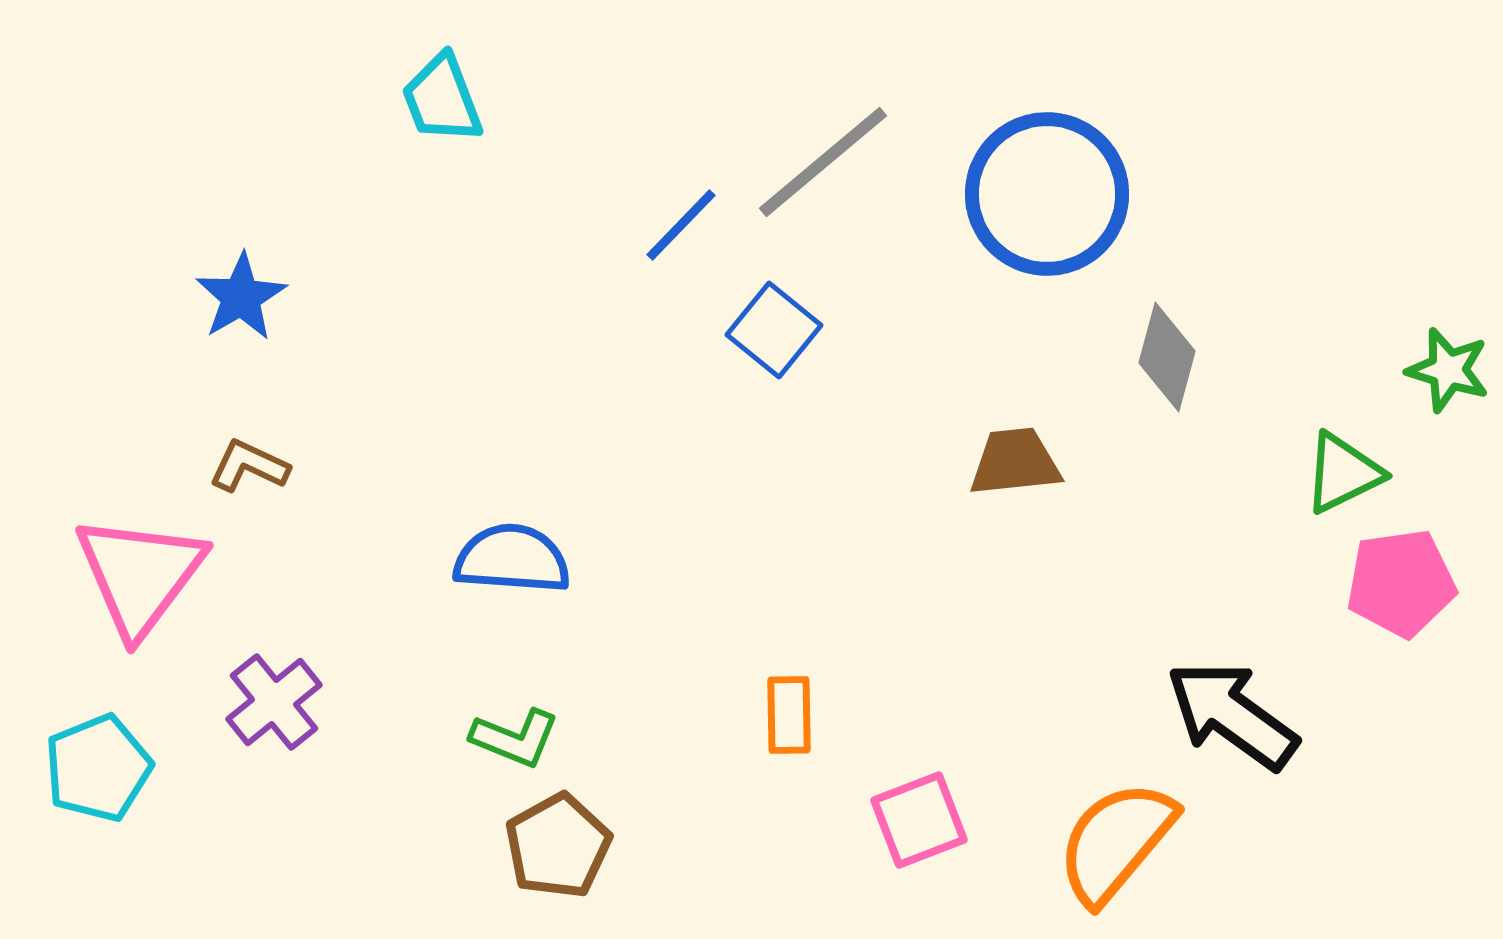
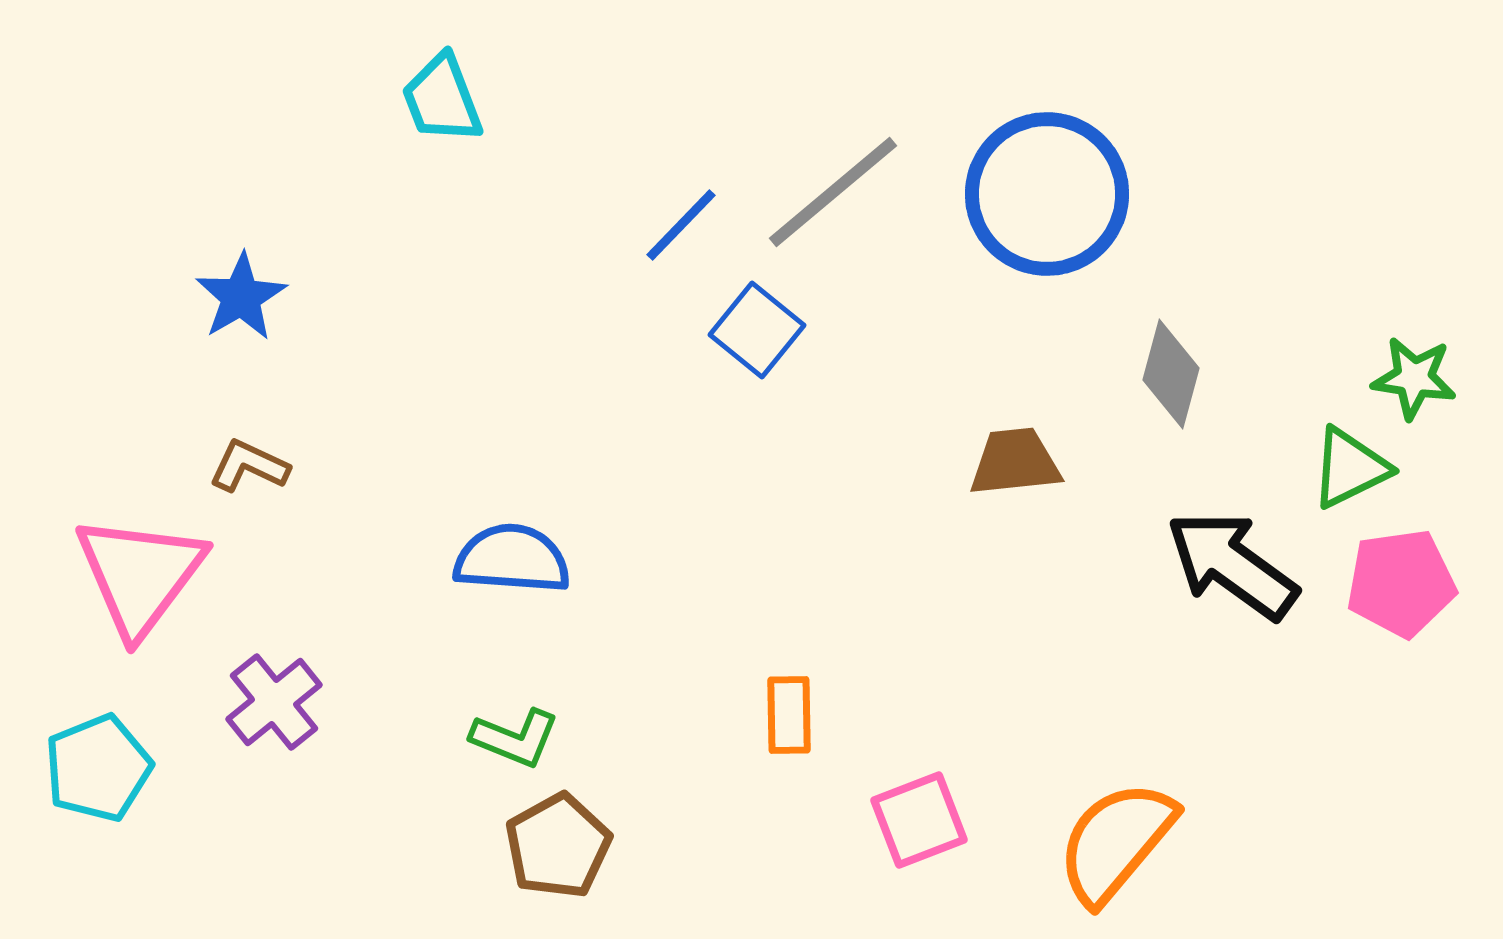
gray line: moved 10 px right, 30 px down
blue square: moved 17 px left
gray diamond: moved 4 px right, 17 px down
green star: moved 34 px left, 8 px down; rotated 8 degrees counterclockwise
green triangle: moved 7 px right, 5 px up
black arrow: moved 150 px up
